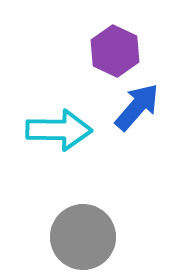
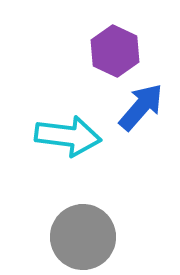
blue arrow: moved 4 px right
cyan arrow: moved 9 px right, 6 px down; rotated 6 degrees clockwise
